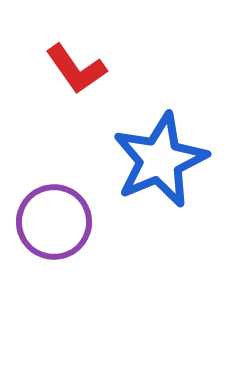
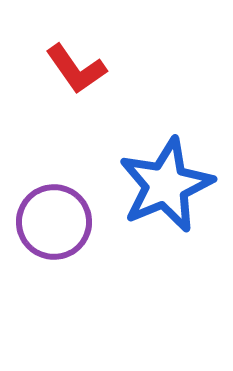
blue star: moved 6 px right, 25 px down
